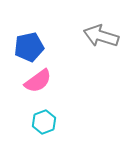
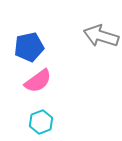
cyan hexagon: moved 3 px left
